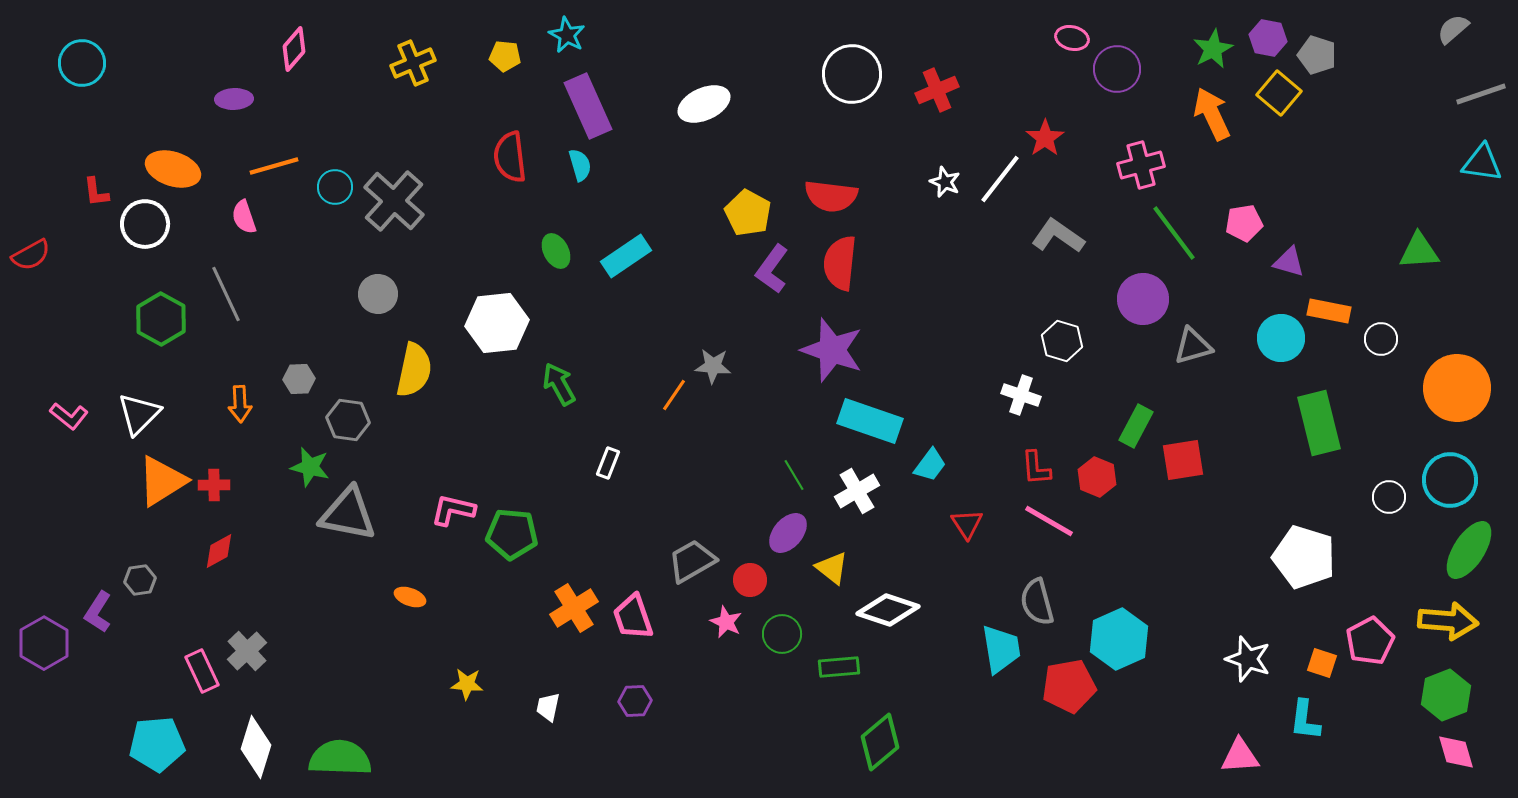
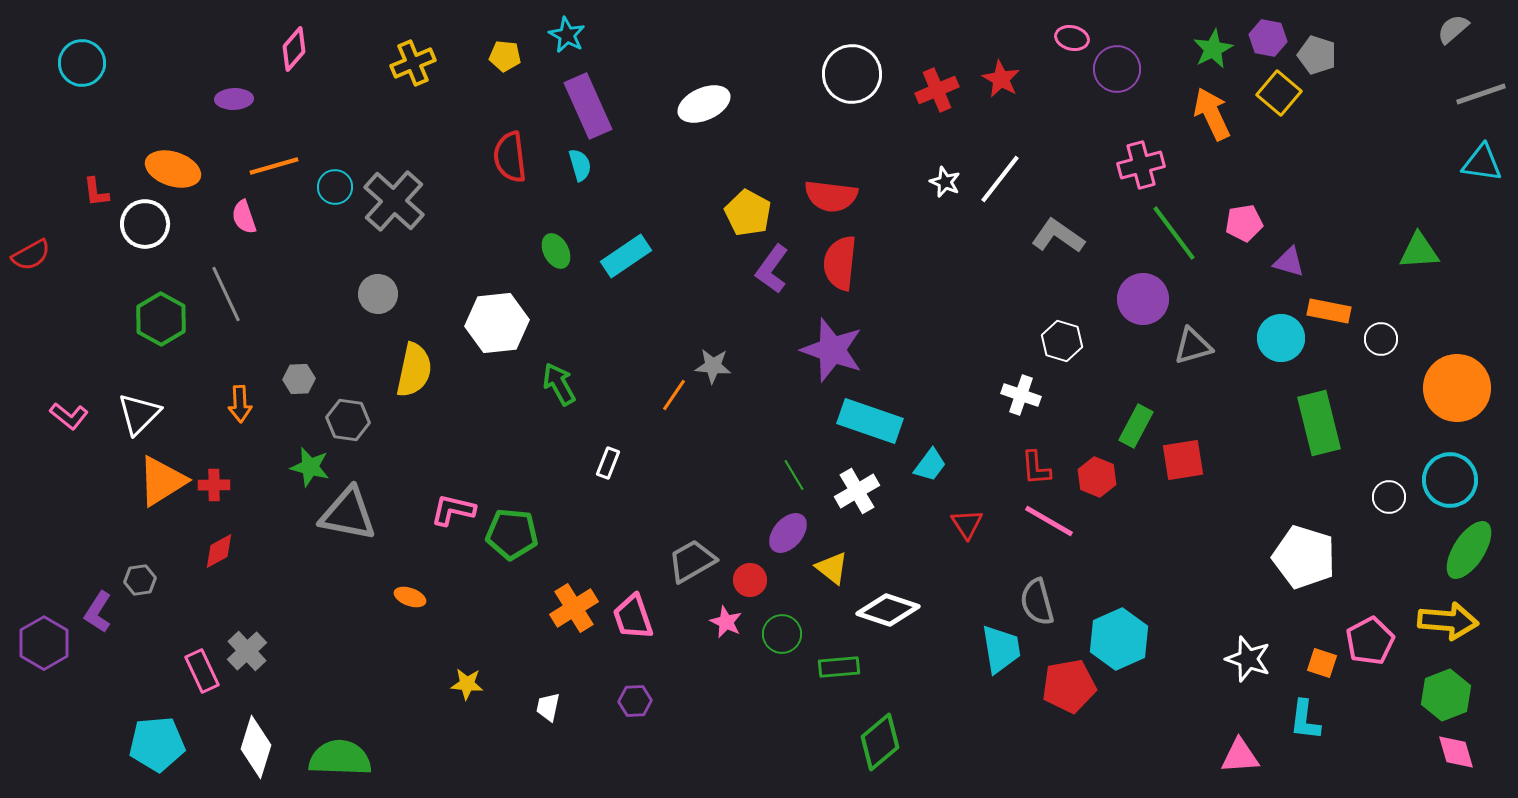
red star at (1045, 138): moved 44 px left, 59 px up; rotated 9 degrees counterclockwise
